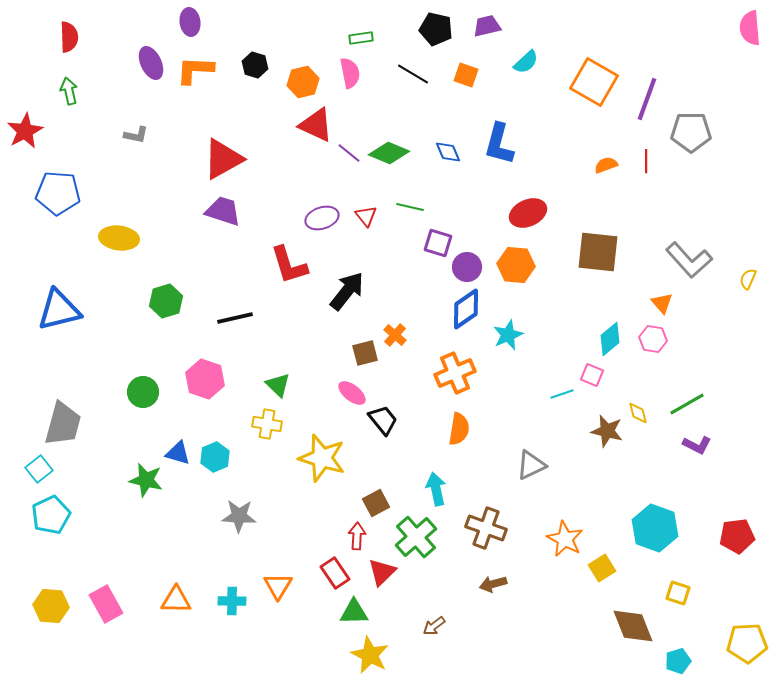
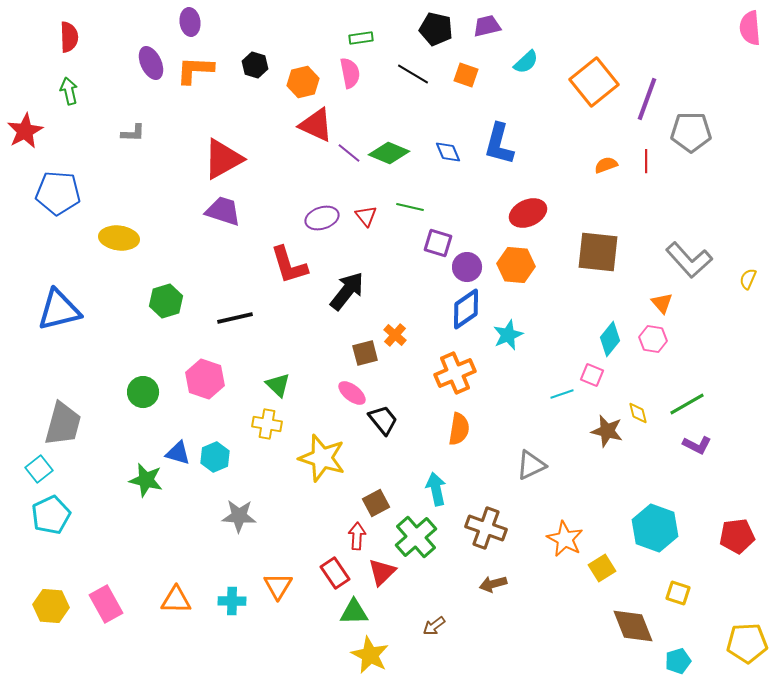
orange square at (594, 82): rotated 21 degrees clockwise
gray L-shape at (136, 135): moved 3 px left, 2 px up; rotated 10 degrees counterclockwise
cyan diamond at (610, 339): rotated 12 degrees counterclockwise
